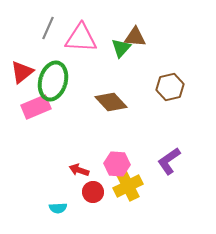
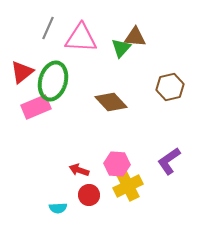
red circle: moved 4 px left, 3 px down
